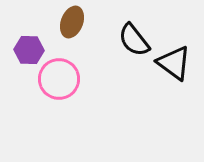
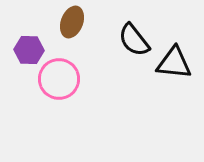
black triangle: rotated 30 degrees counterclockwise
